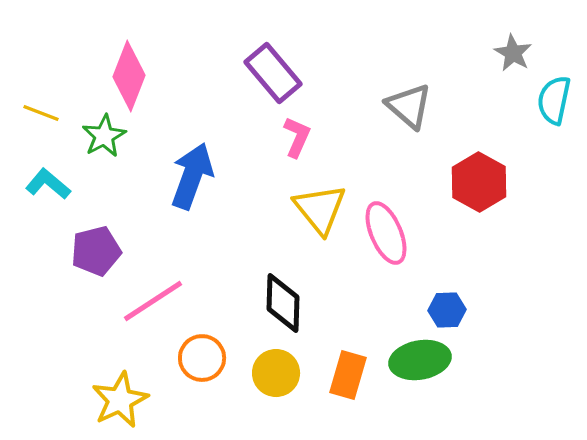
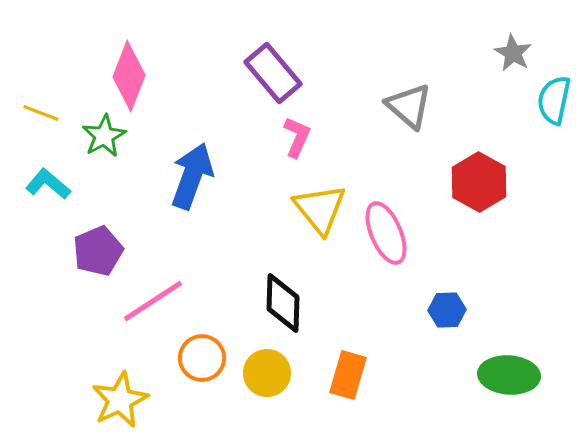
purple pentagon: moved 2 px right; rotated 9 degrees counterclockwise
green ellipse: moved 89 px right, 15 px down; rotated 14 degrees clockwise
yellow circle: moved 9 px left
